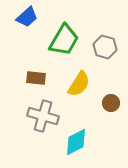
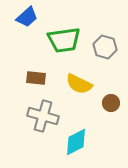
green trapezoid: rotated 52 degrees clockwise
yellow semicircle: rotated 84 degrees clockwise
